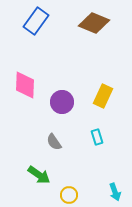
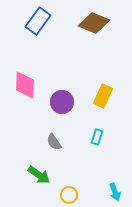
blue rectangle: moved 2 px right
cyan rectangle: rotated 35 degrees clockwise
